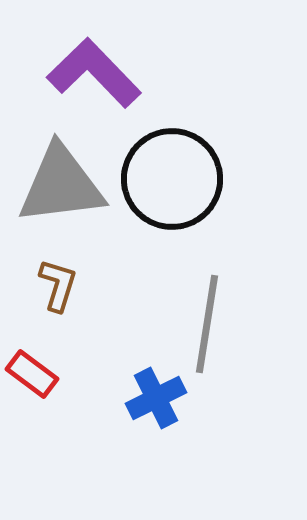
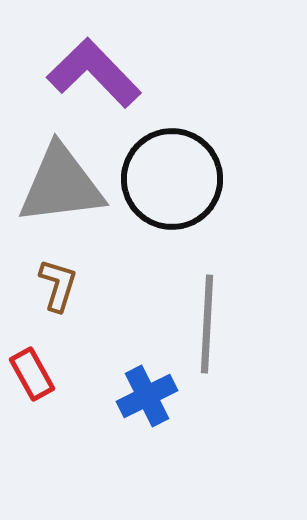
gray line: rotated 6 degrees counterclockwise
red rectangle: rotated 24 degrees clockwise
blue cross: moved 9 px left, 2 px up
